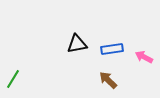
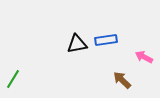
blue rectangle: moved 6 px left, 9 px up
brown arrow: moved 14 px right
